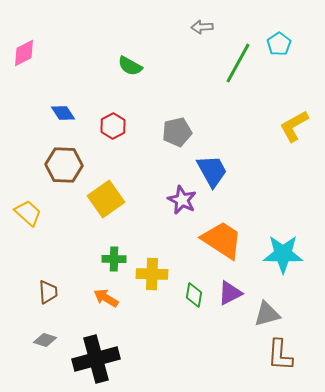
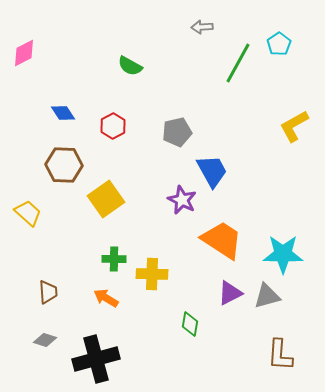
green diamond: moved 4 px left, 29 px down
gray triangle: moved 18 px up
